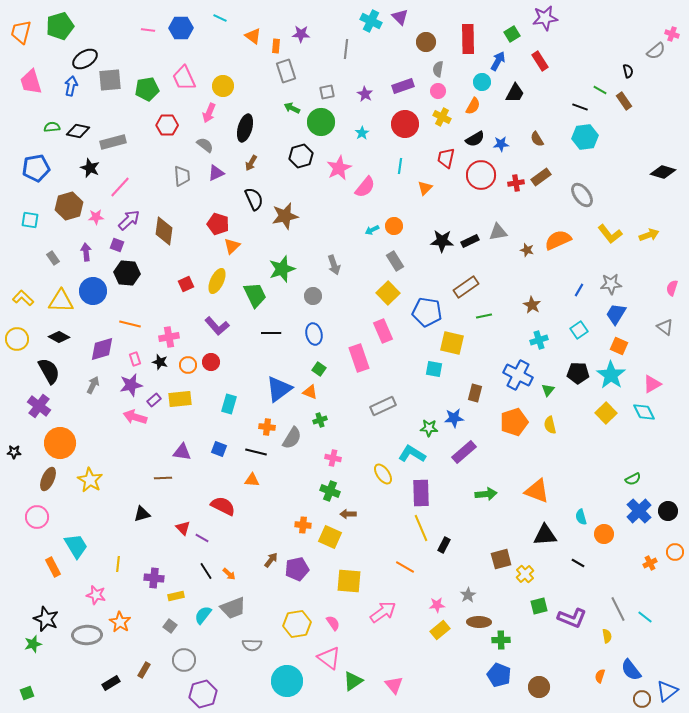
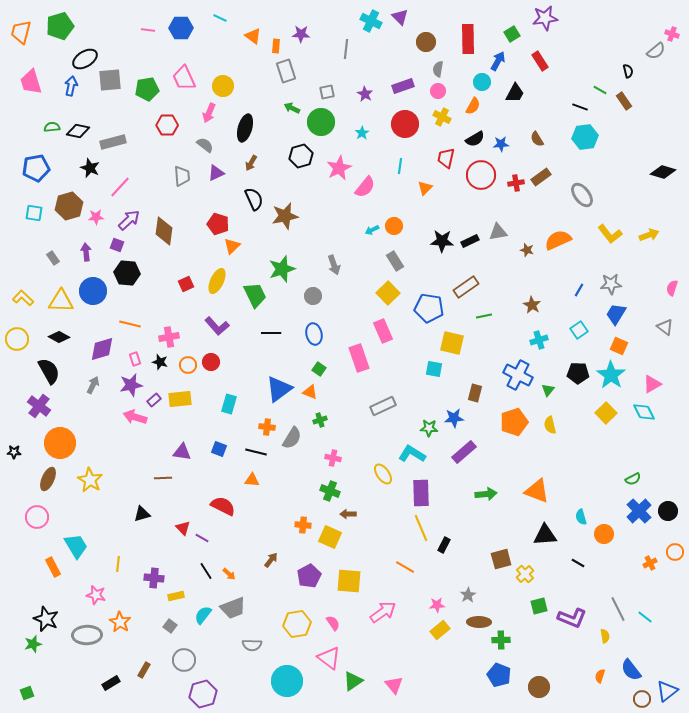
cyan square at (30, 220): moved 4 px right, 7 px up
blue pentagon at (427, 312): moved 2 px right, 4 px up
purple pentagon at (297, 569): moved 12 px right, 7 px down; rotated 15 degrees counterclockwise
yellow semicircle at (607, 636): moved 2 px left
